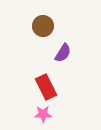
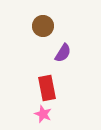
red rectangle: moved 1 px right, 1 px down; rotated 15 degrees clockwise
pink star: rotated 24 degrees clockwise
